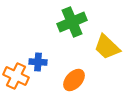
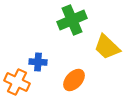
green cross: moved 2 px up
orange cross: moved 1 px right, 6 px down
